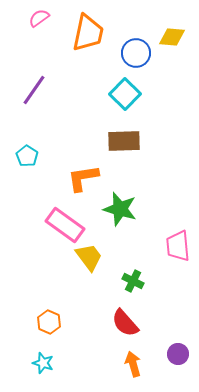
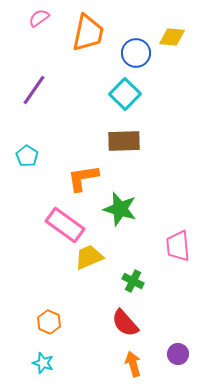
yellow trapezoid: rotated 76 degrees counterclockwise
